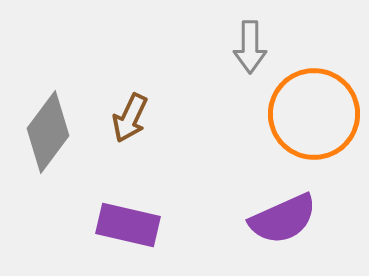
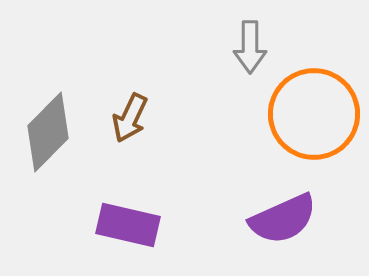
gray diamond: rotated 8 degrees clockwise
